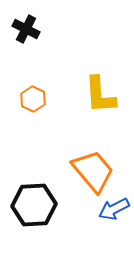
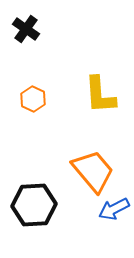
black cross: rotated 8 degrees clockwise
